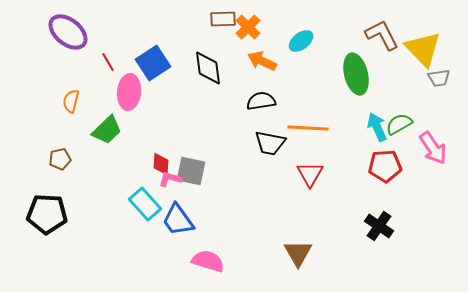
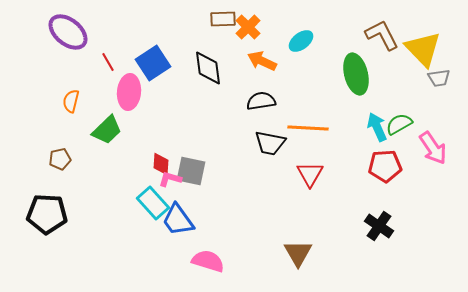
cyan rectangle: moved 8 px right, 1 px up
